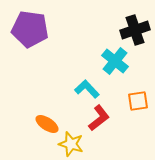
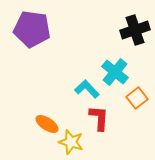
purple pentagon: moved 2 px right
cyan cross: moved 11 px down
orange square: moved 1 px left, 3 px up; rotated 30 degrees counterclockwise
red L-shape: rotated 48 degrees counterclockwise
yellow star: moved 2 px up
